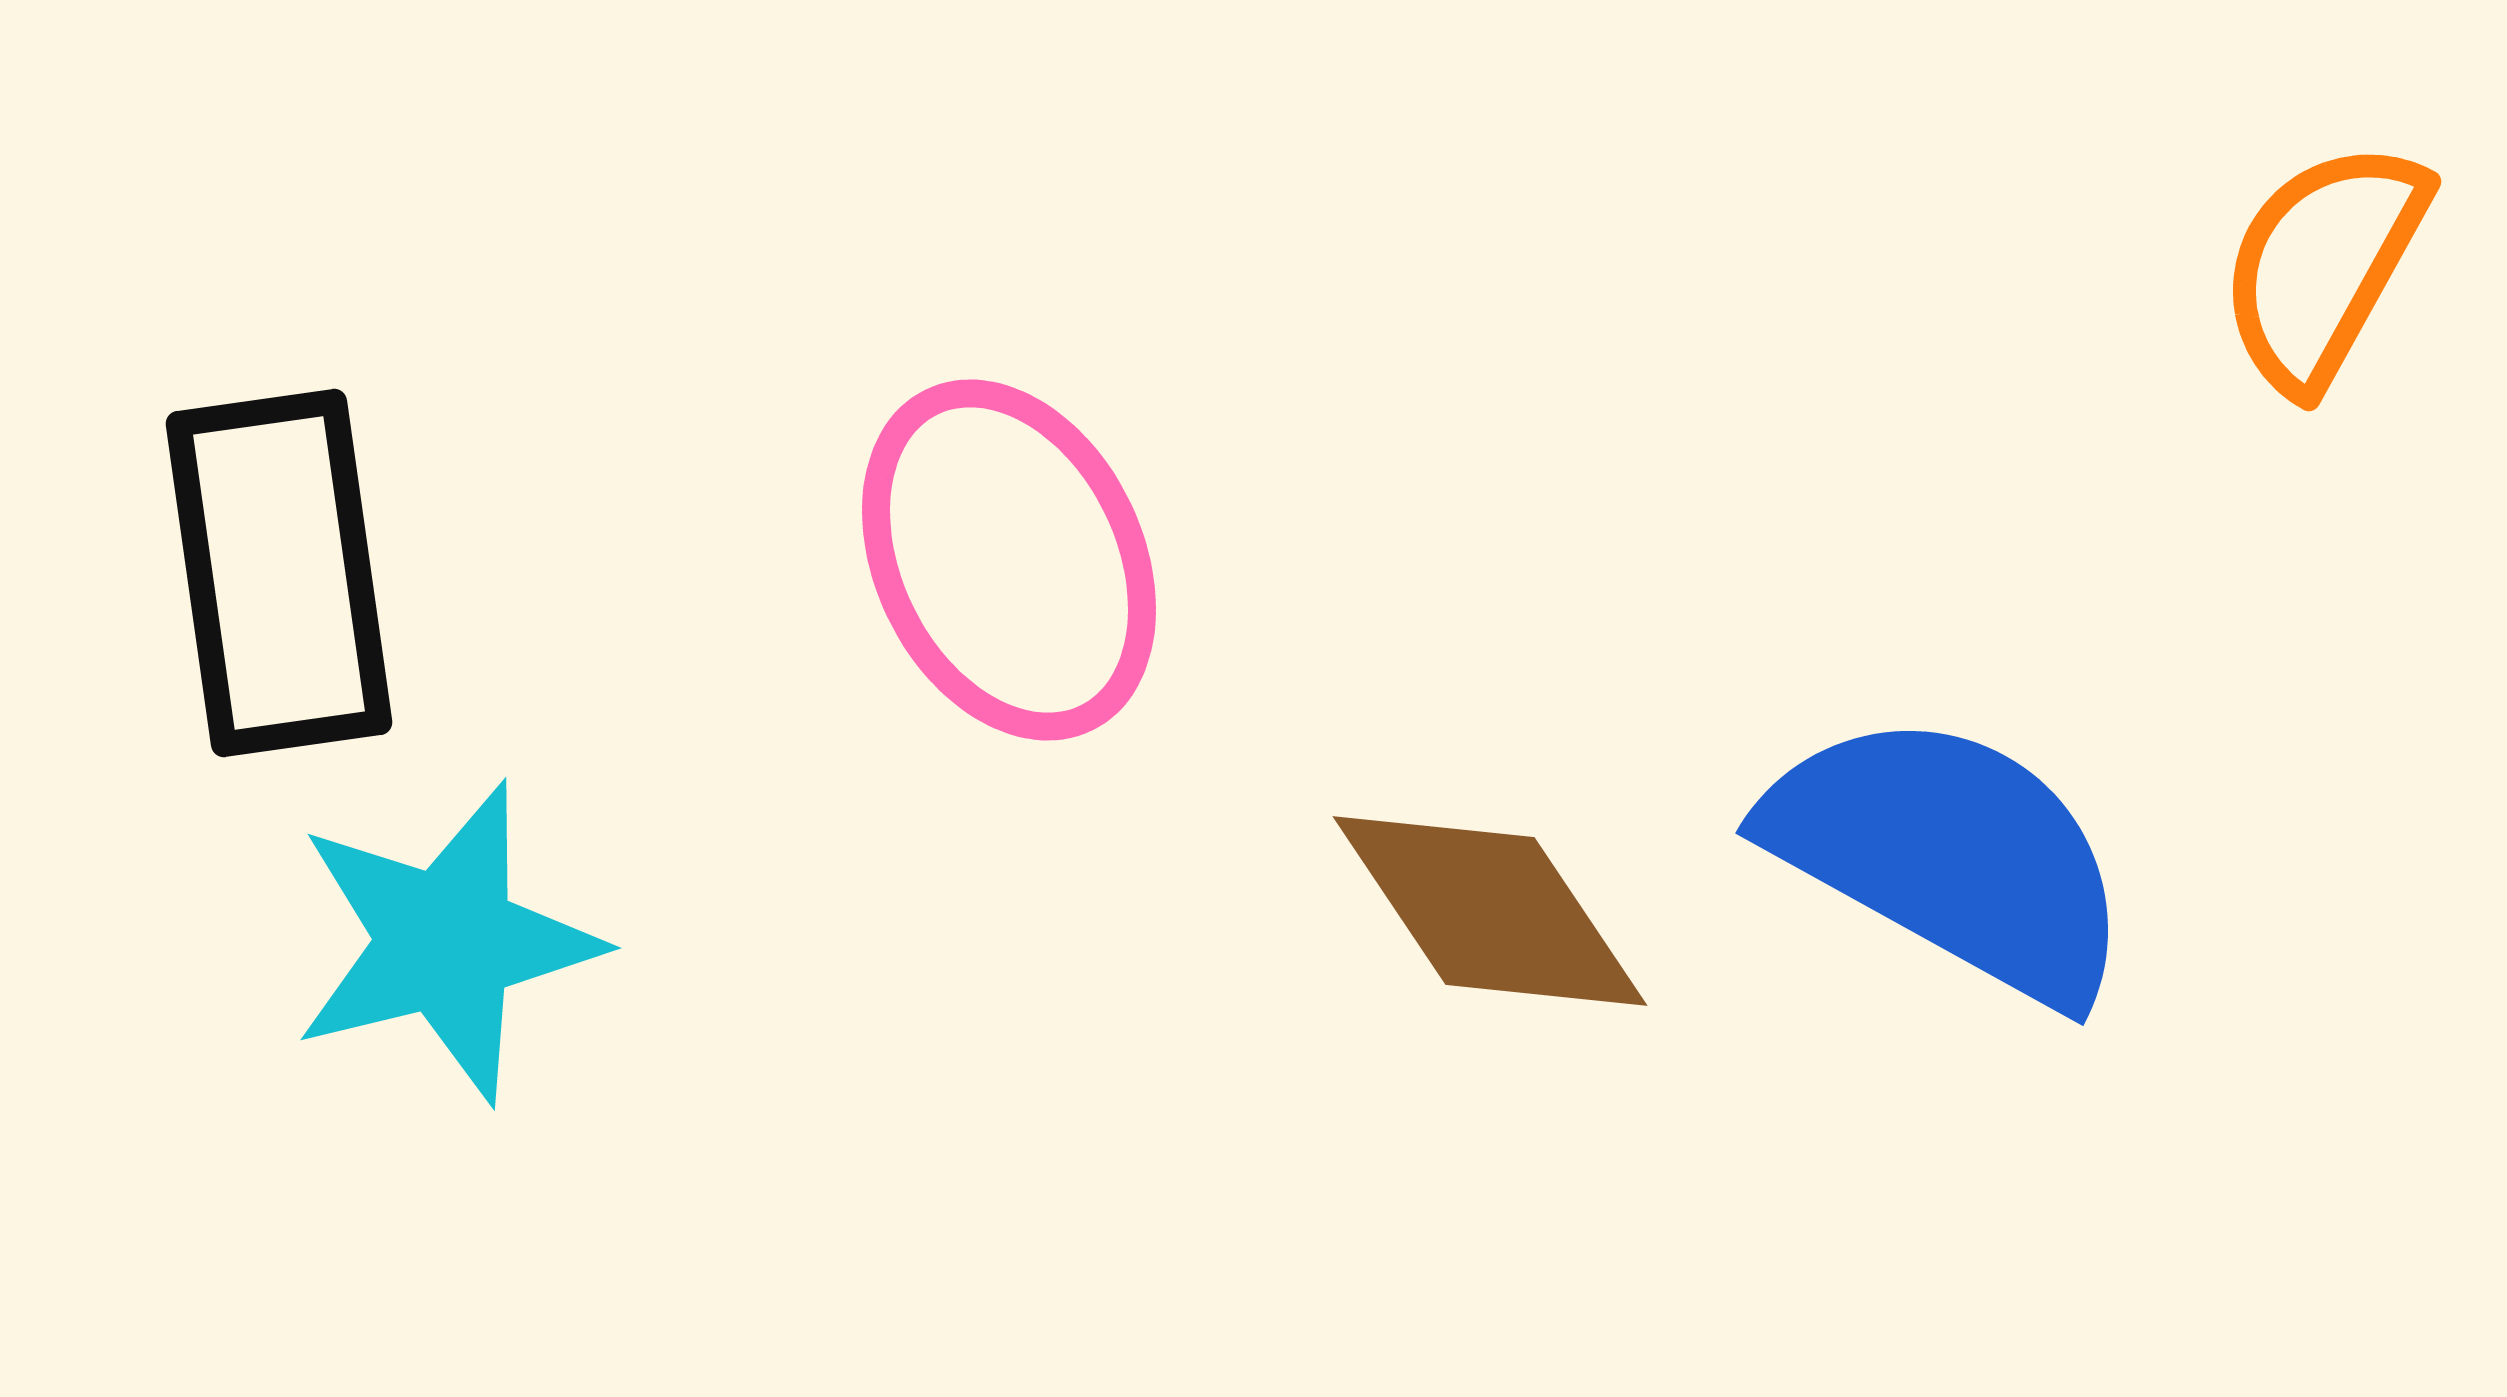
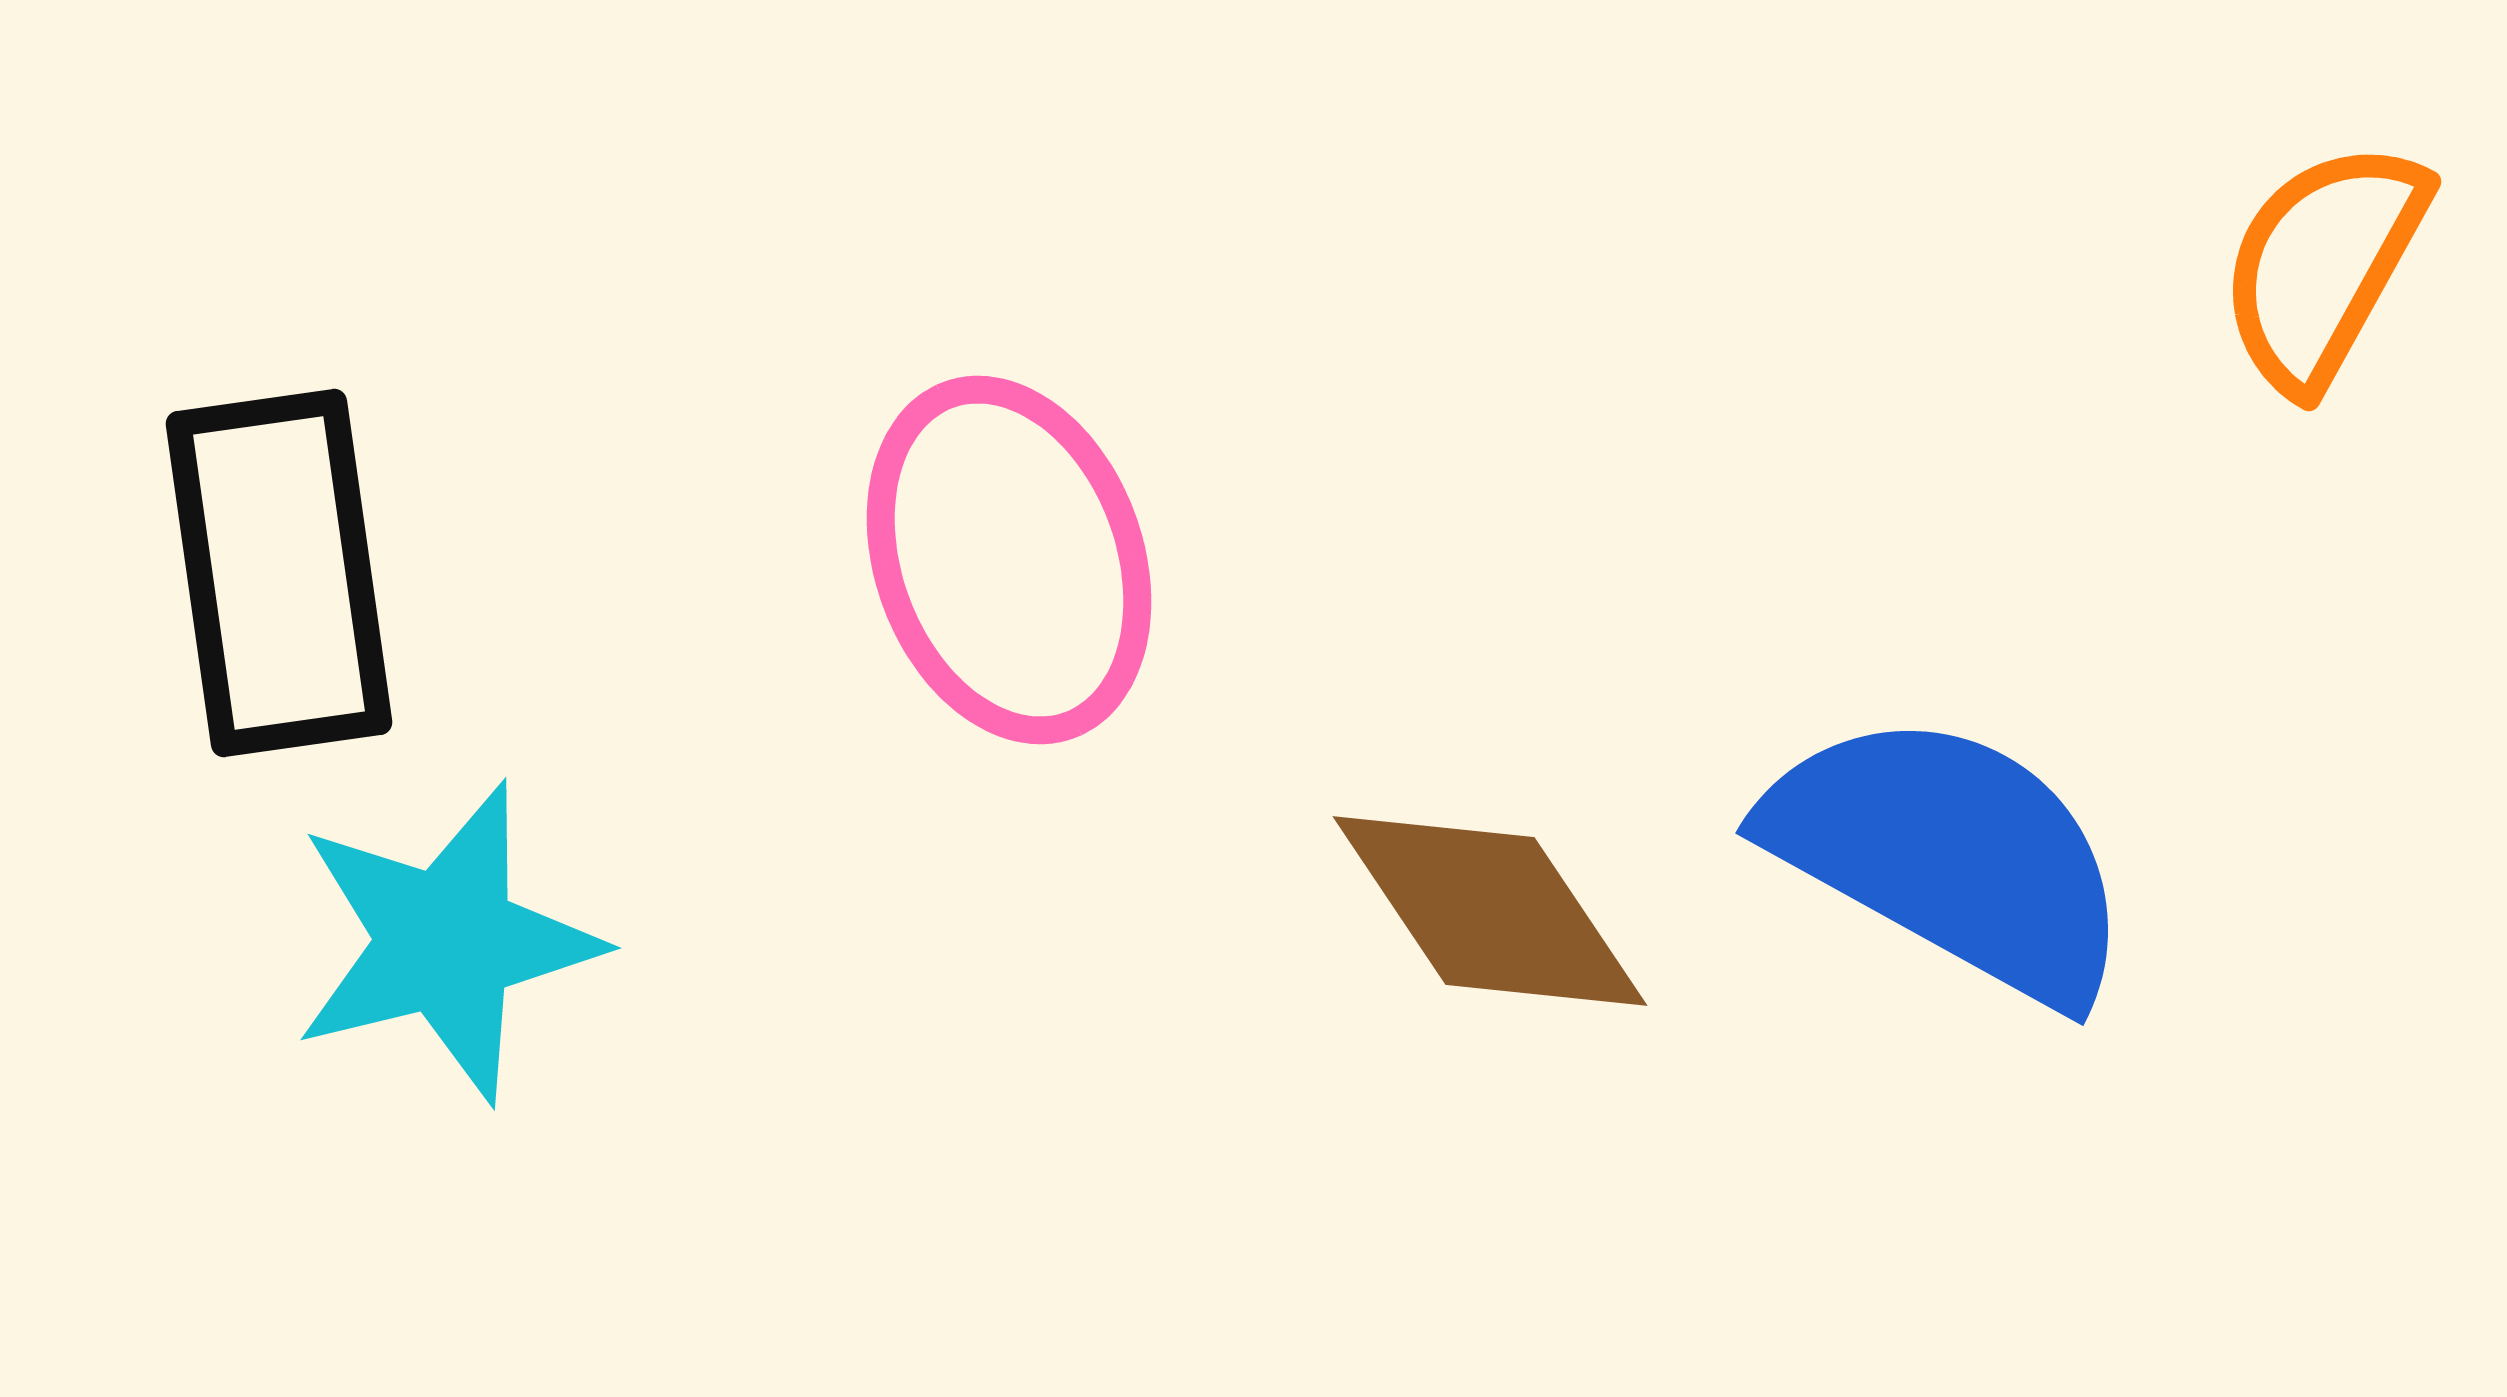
pink ellipse: rotated 6 degrees clockwise
